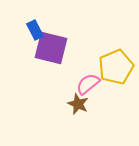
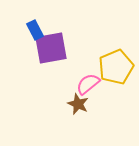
purple square: rotated 24 degrees counterclockwise
